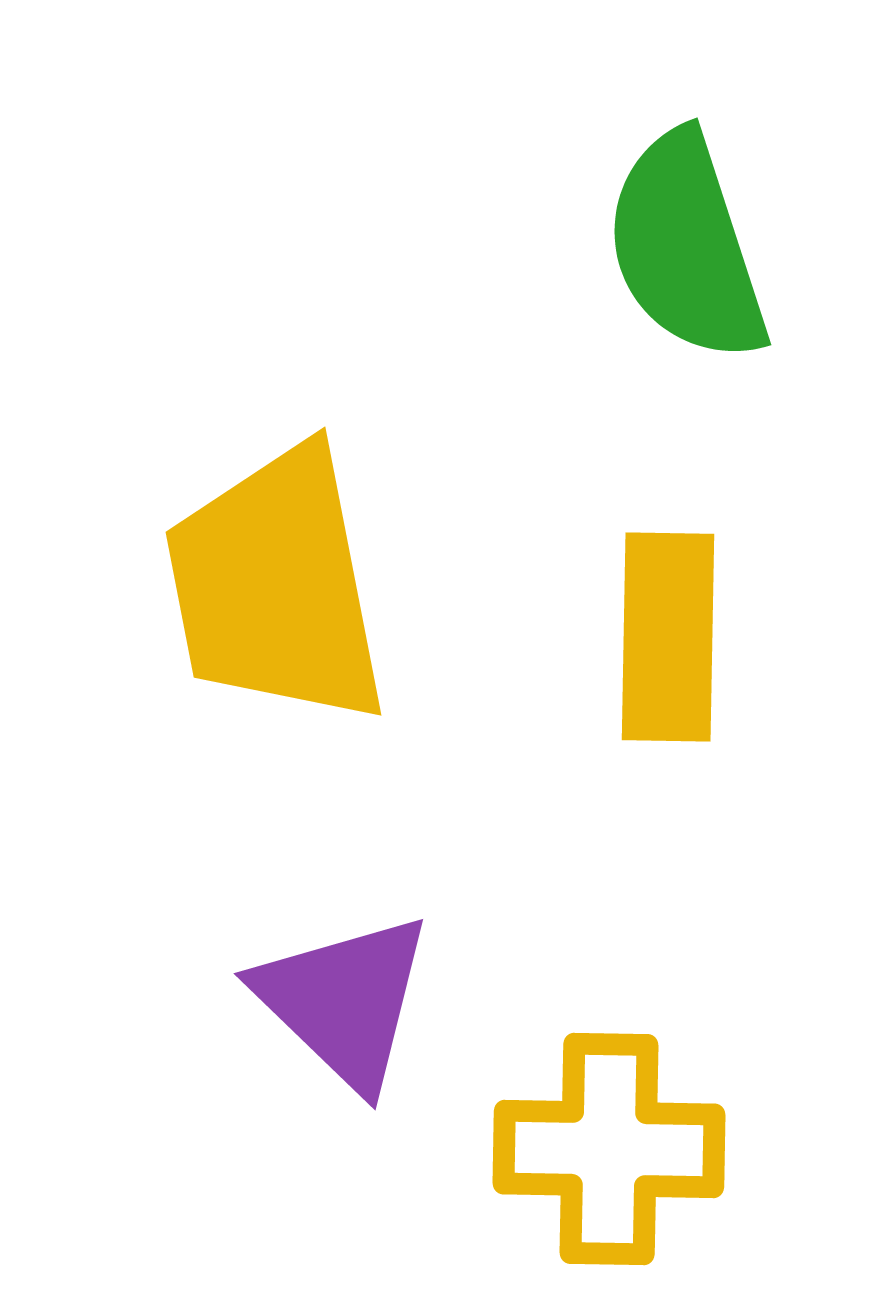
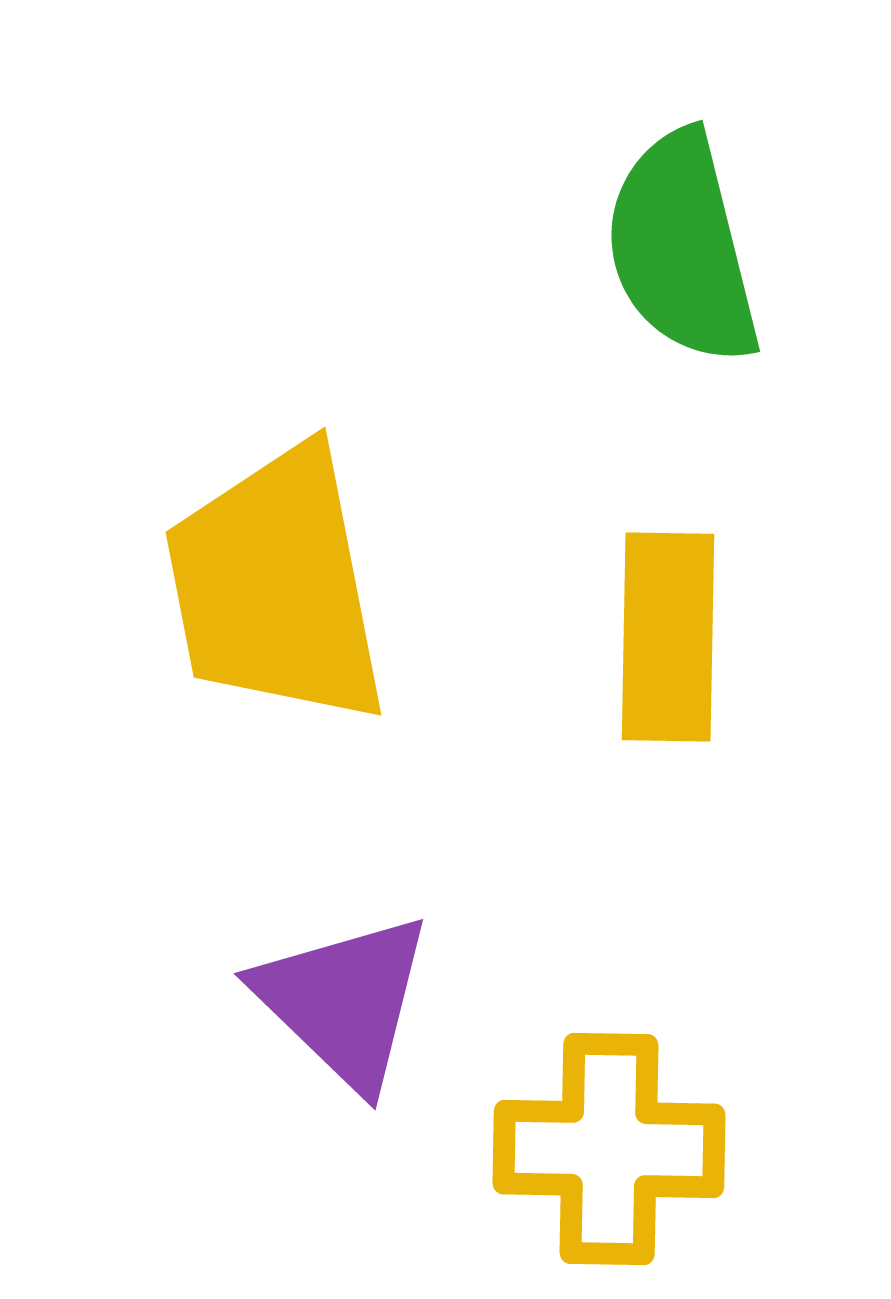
green semicircle: moved 4 px left, 1 px down; rotated 4 degrees clockwise
